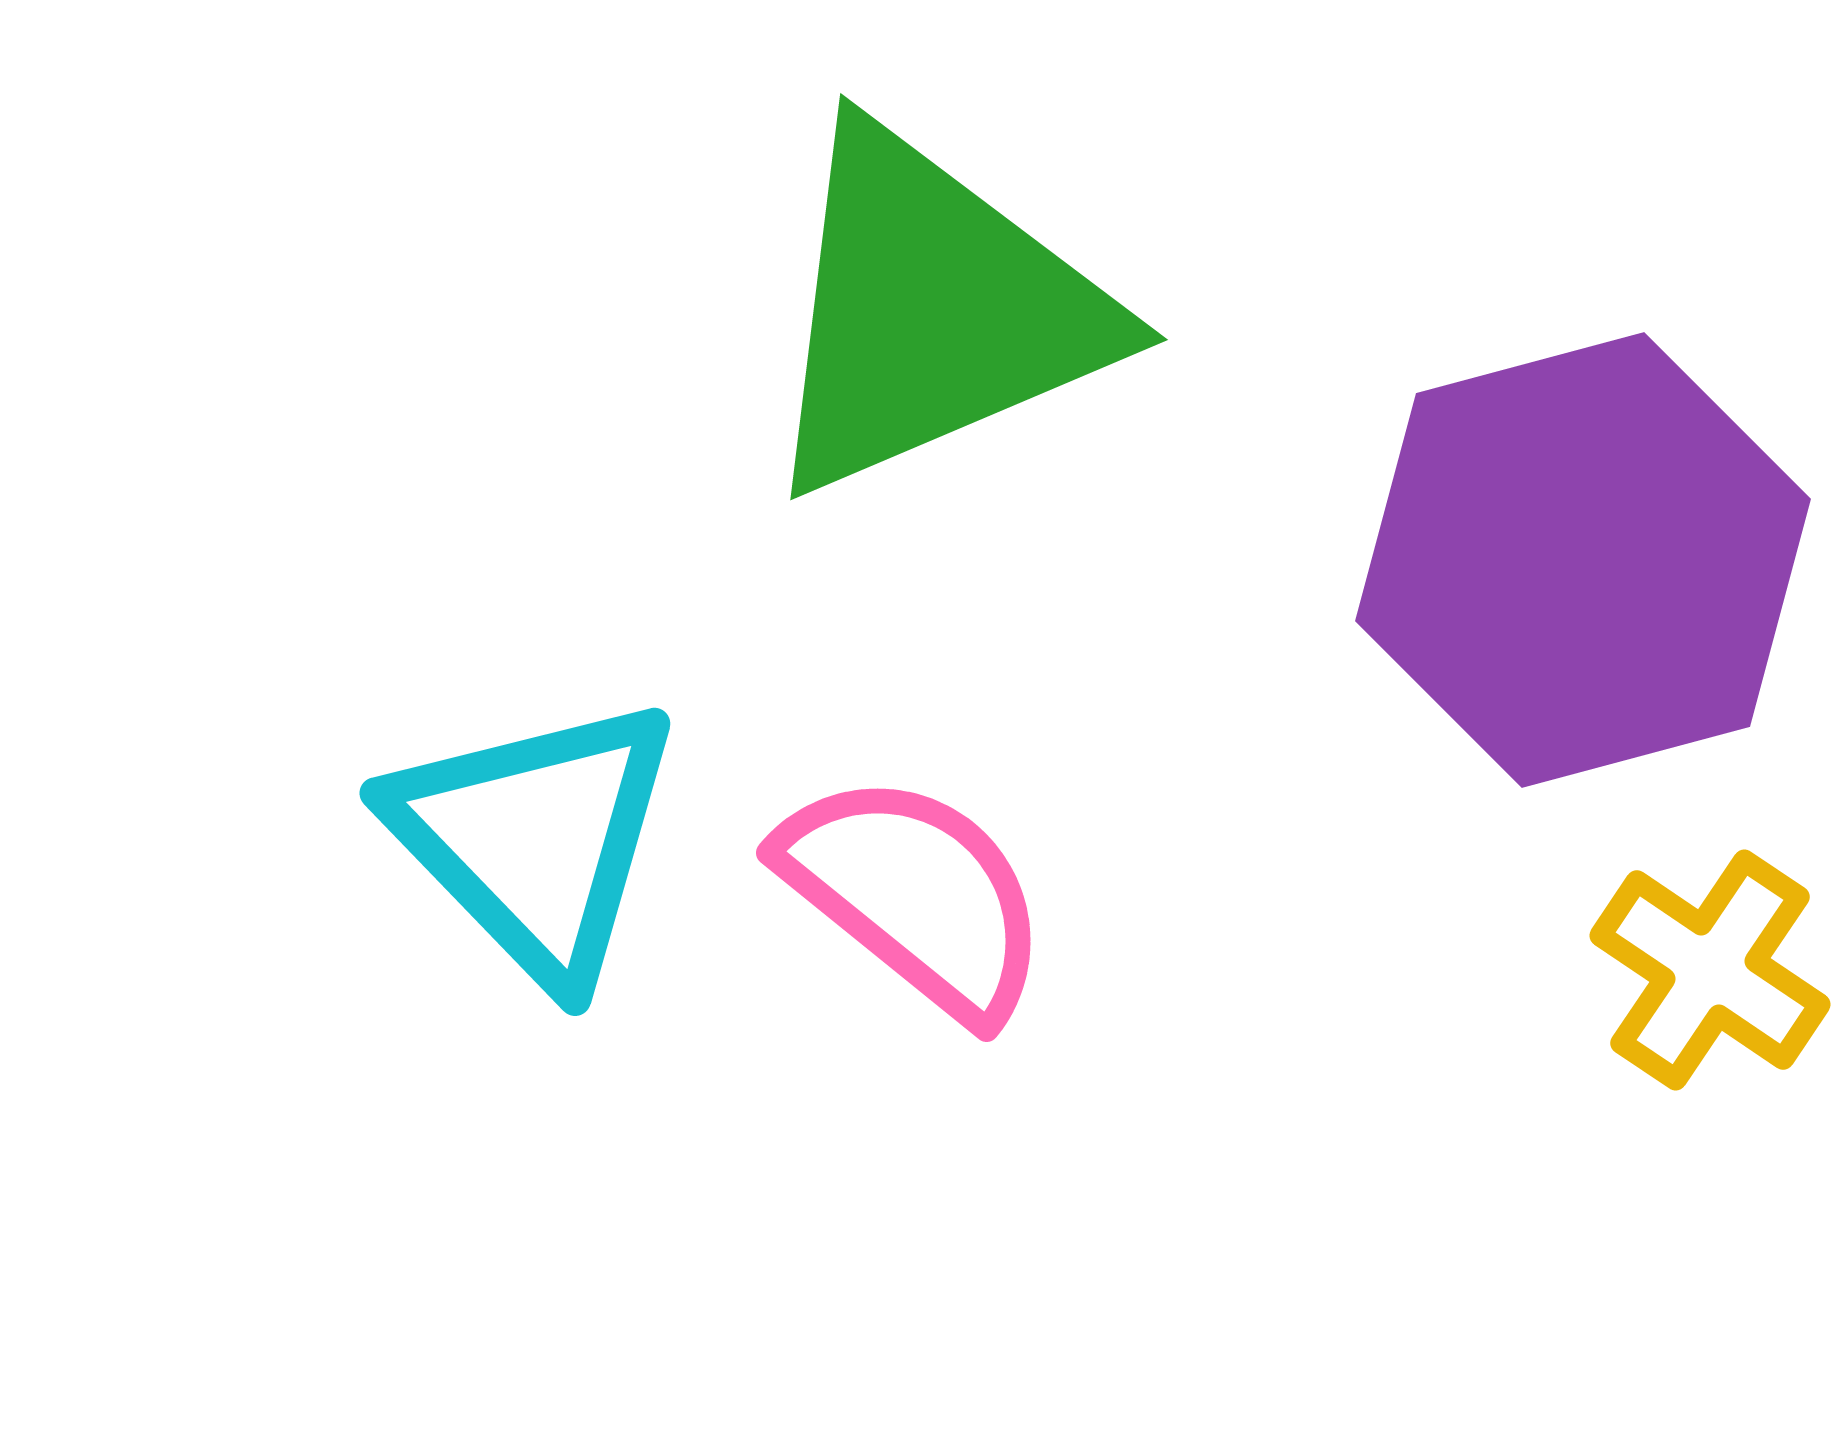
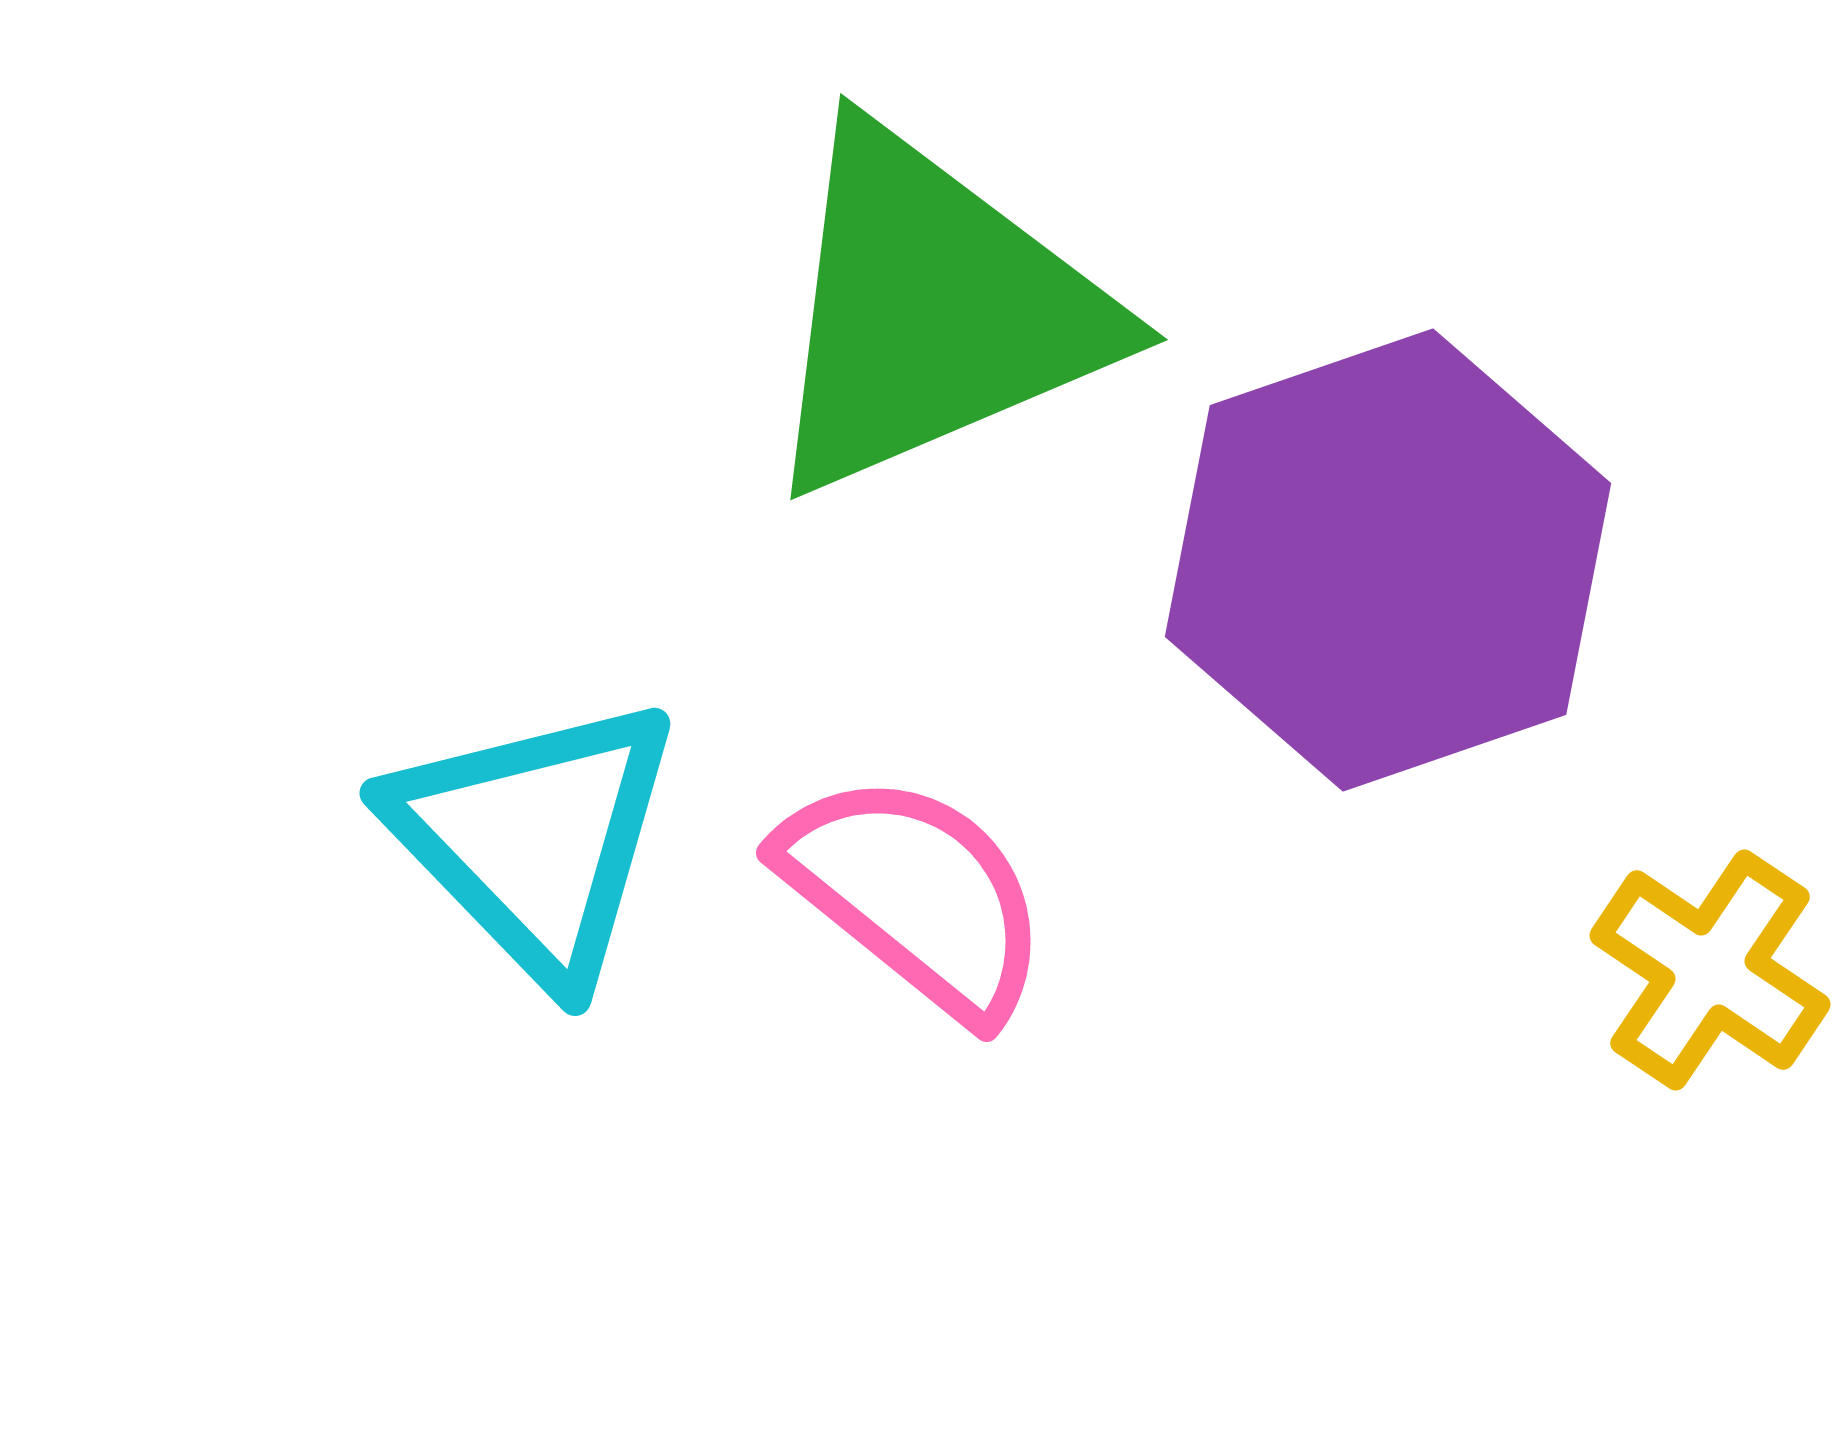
purple hexagon: moved 195 px left; rotated 4 degrees counterclockwise
